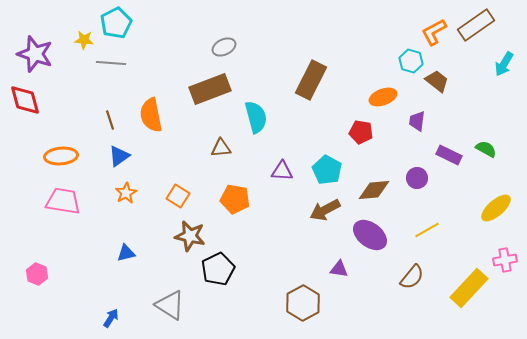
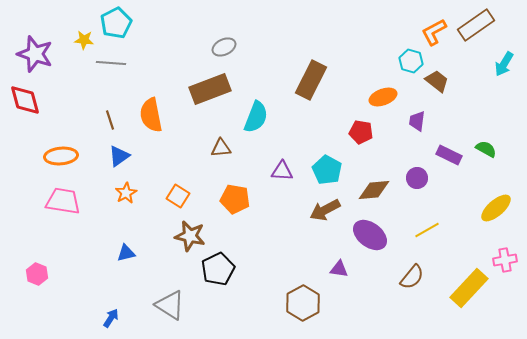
cyan semicircle at (256, 117): rotated 36 degrees clockwise
